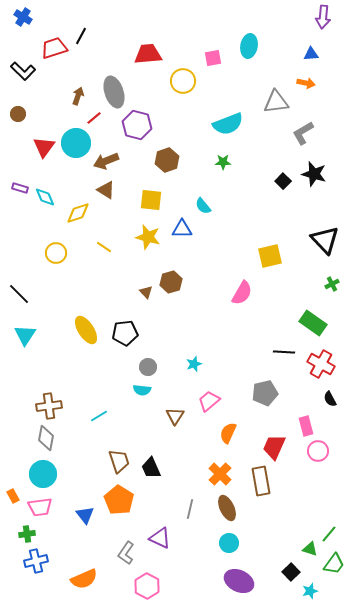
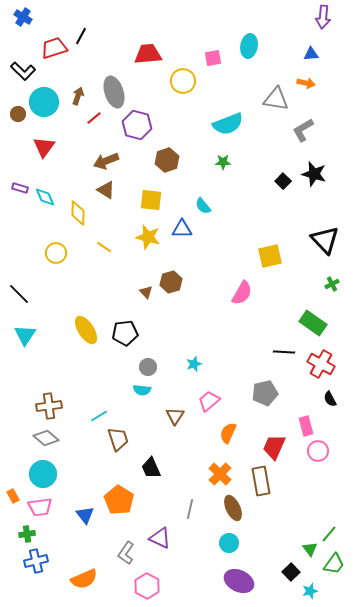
gray triangle at (276, 102): moved 3 px up; rotated 16 degrees clockwise
gray L-shape at (303, 133): moved 3 px up
cyan circle at (76, 143): moved 32 px left, 41 px up
yellow diamond at (78, 213): rotated 70 degrees counterclockwise
gray diamond at (46, 438): rotated 60 degrees counterclockwise
brown trapezoid at (119, 461): moved 1 px left, 22 px up
brown ellipse at (227, 508): moved 6 px right
green triangle at (310, 549): rotated 35 degrees clockwise
